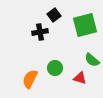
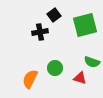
green semicircle: moved 2 px down; rotated 21 degrees counterclockwise
